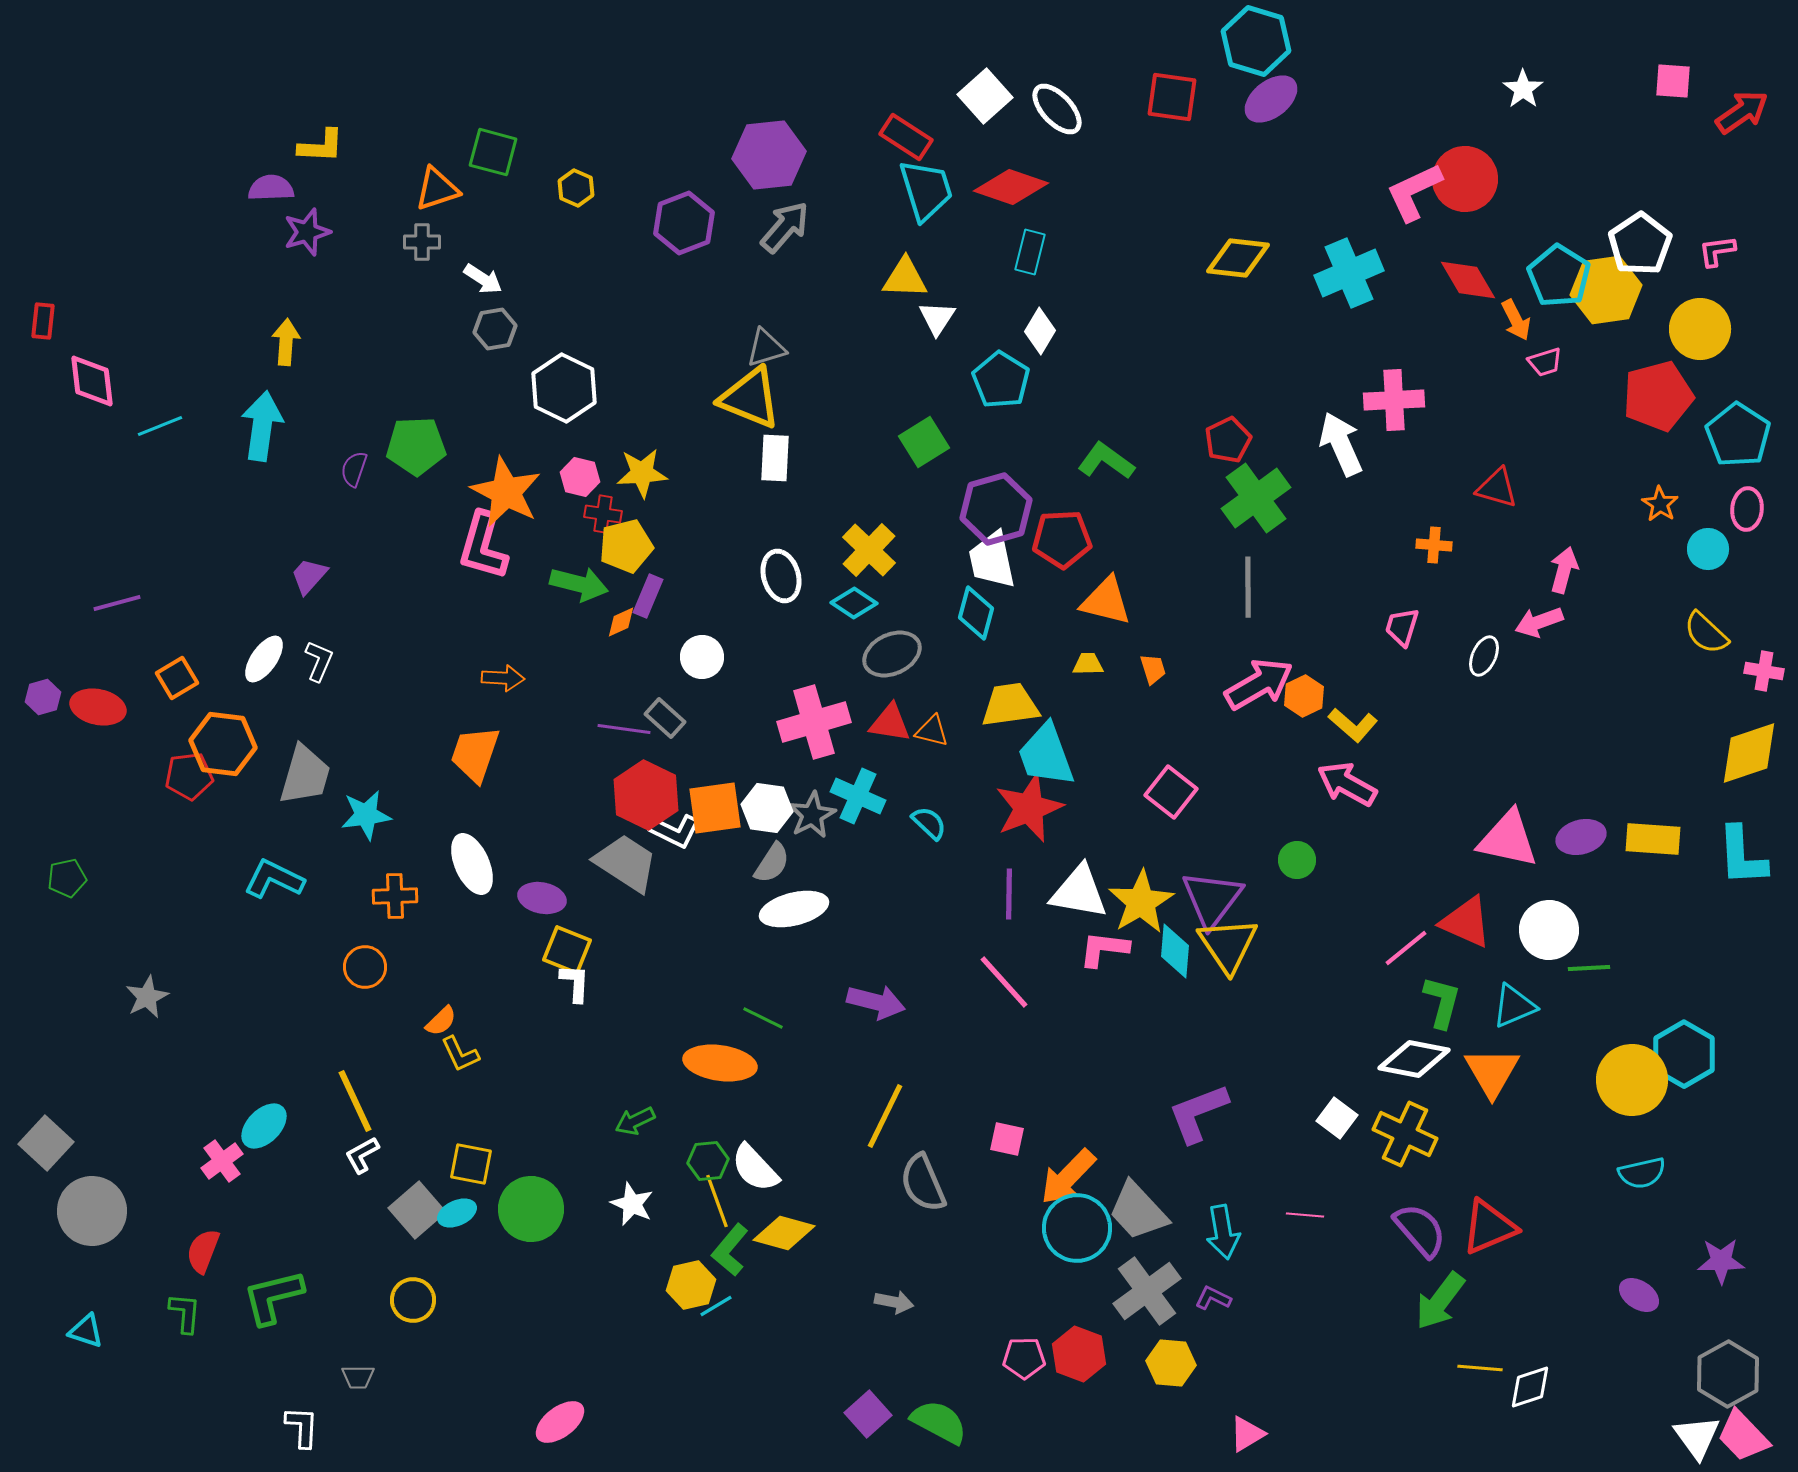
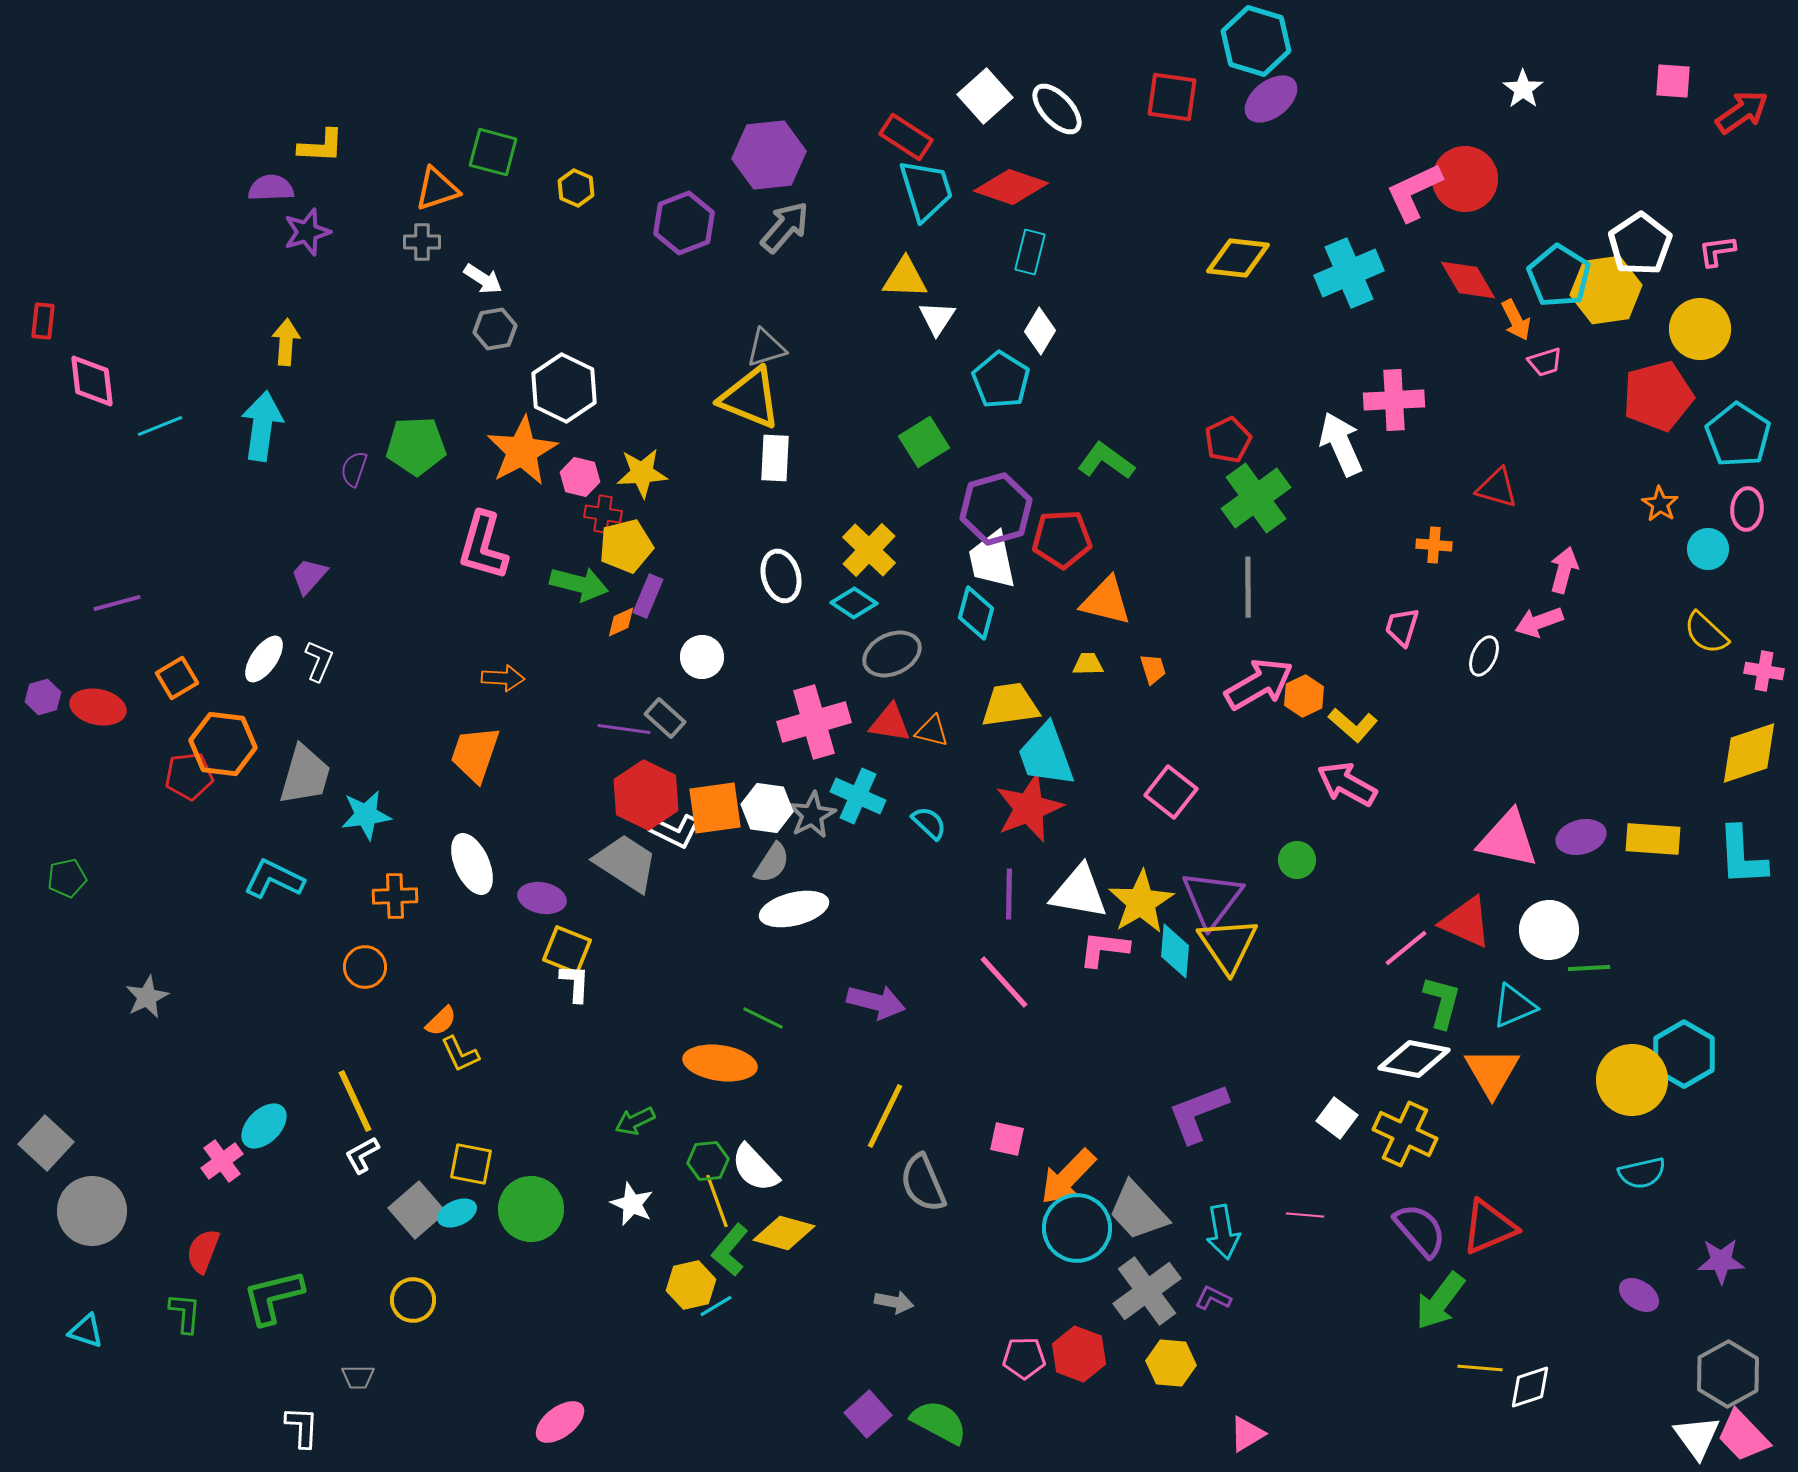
orange star at (506, 492): moved 16 px right, 41 px up; rotated 16 degrees clockwise
